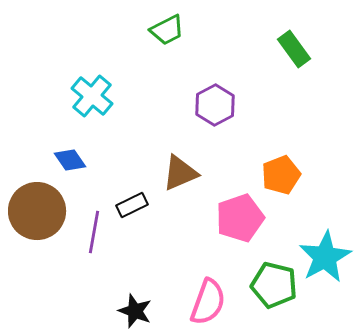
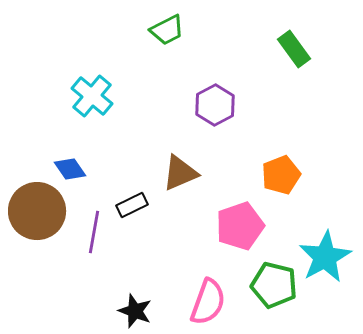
blue diamond: moved 9 px down
pink pentagon: moved 8 px down
